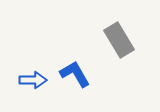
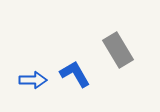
gray rectangle: moved 1 px left, 10 px down
